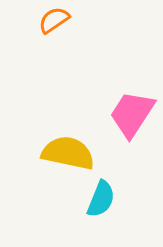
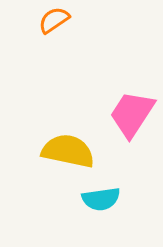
yellow semicircle: moved 2 px up
cyan semicircle: rotated 60 degrees clockwise
